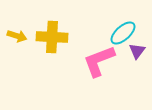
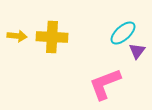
yellow arrow: rotated 12 degrees counterclockwise
pink L-shape: moved 6 px right, 23 px down
